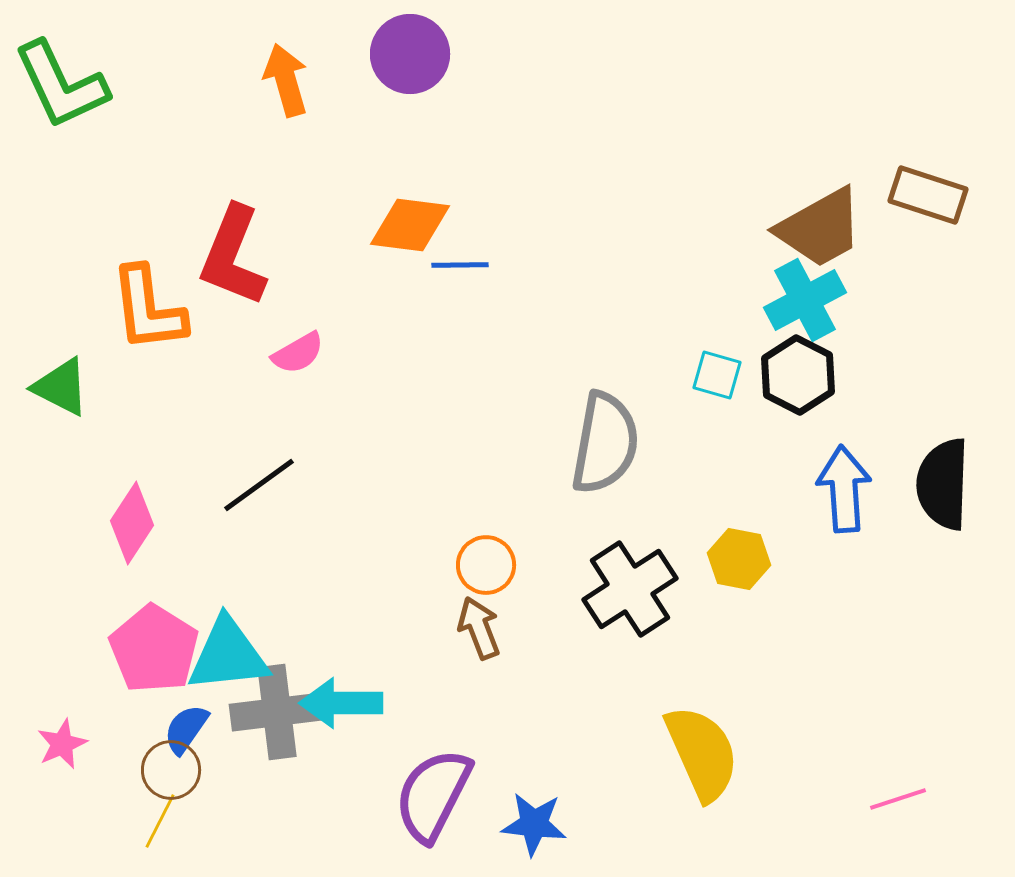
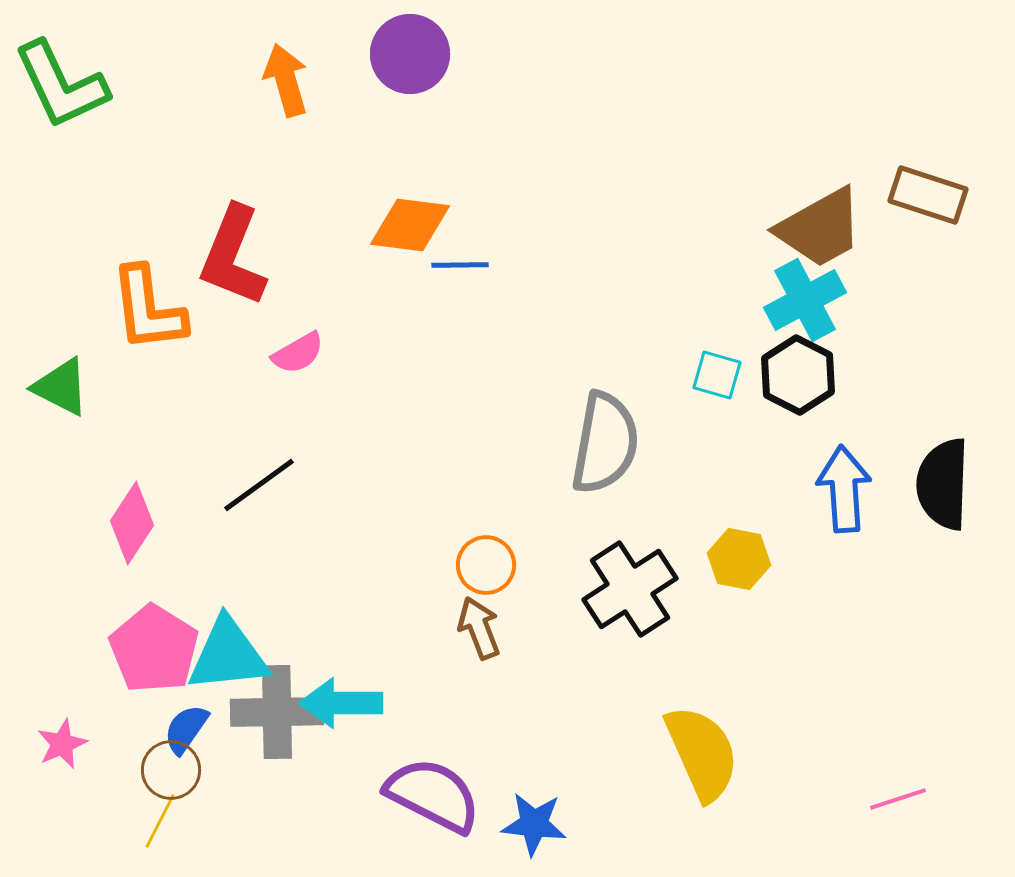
gray cross: rotated 6 degrees clockwise
purple semicircle: rotated 90 degrees clockwise
